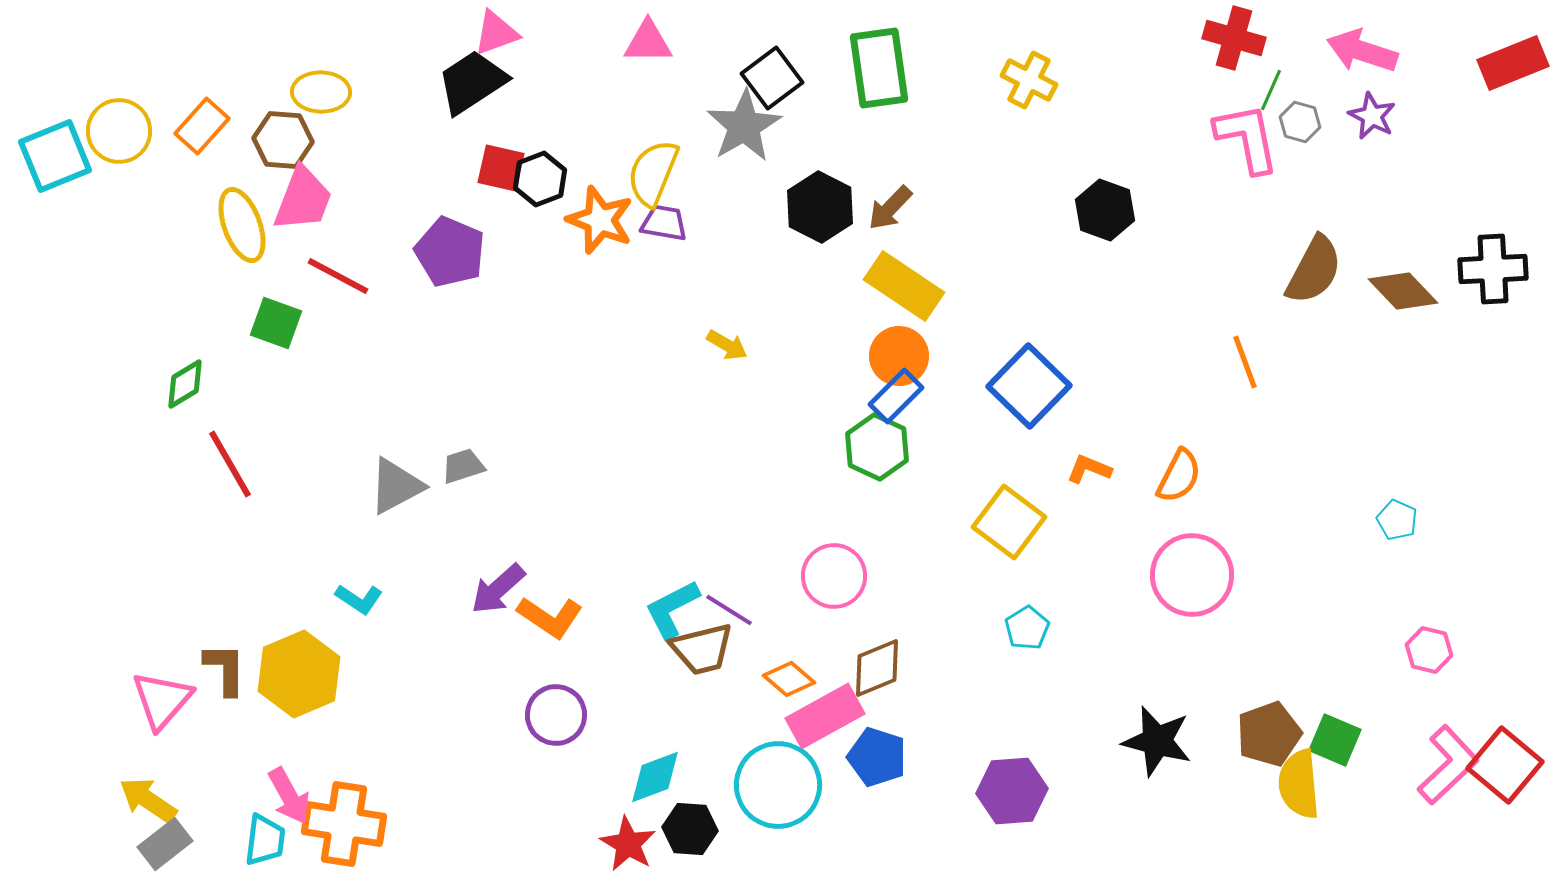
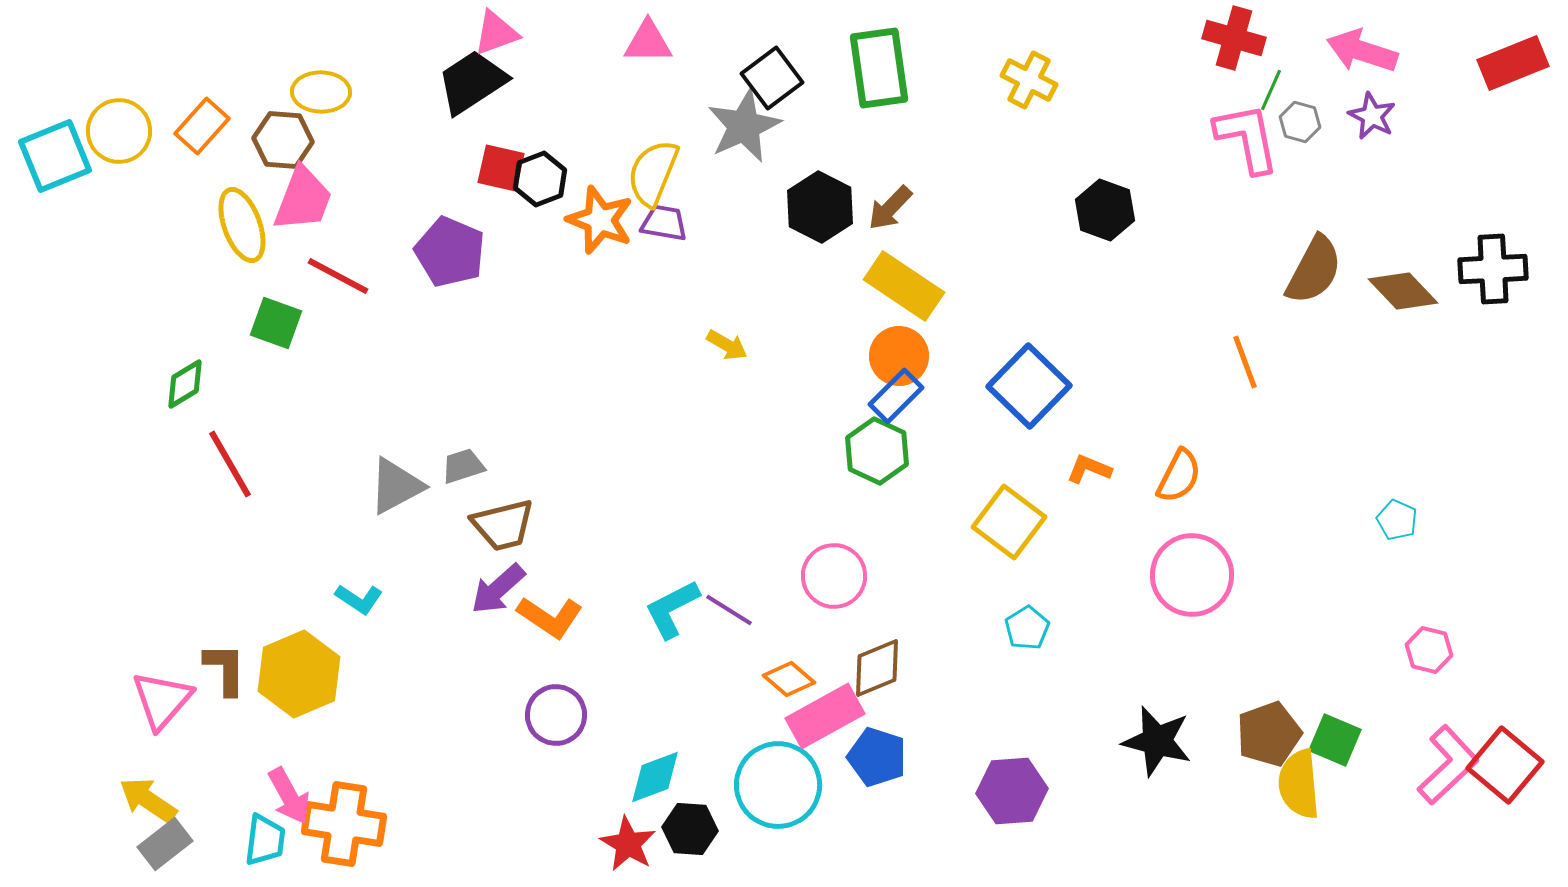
gray star at (744, 126): rotated 6 degrees clockwise
green hexagon at (877, 447): moved 4 px down
brown trapezoid at (702, 649): moved 199 px left, 124 px up
